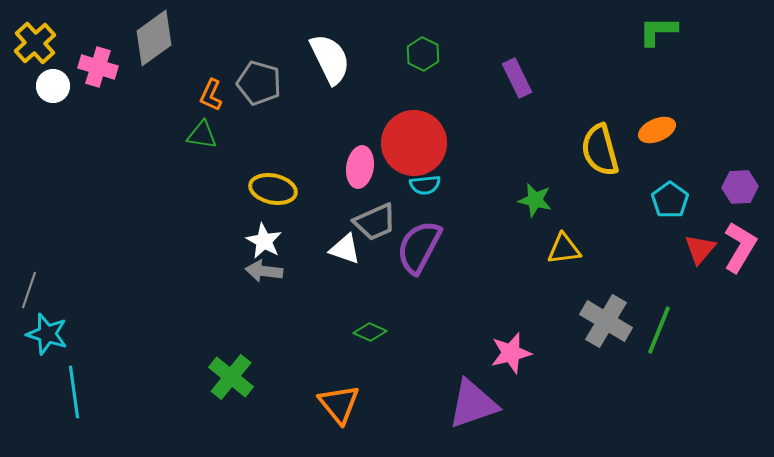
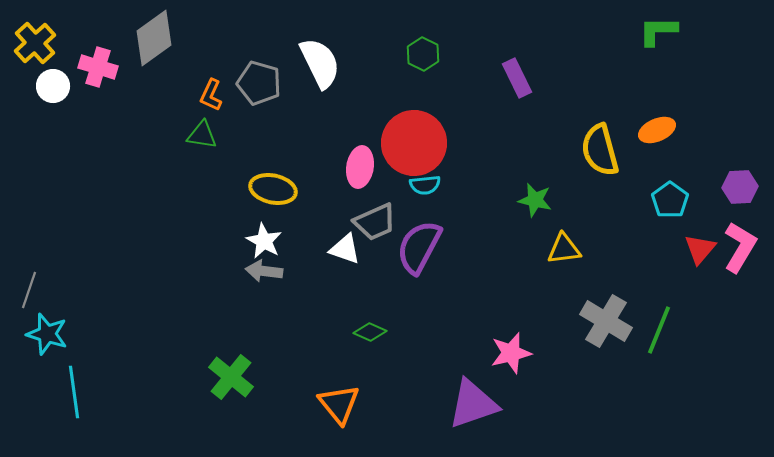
white semicircle: moved 10 px left, 4 px down
